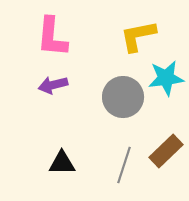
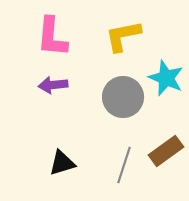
yellow L-shape: moved 15 px left
cyan star: rotated 30 degrees clockwise
purple arrow: rotated 8 degrees clockwise
brown rectangle: rotated 8 degrees clockwise
black triangle: rotated 16 degrees counterclockwise
